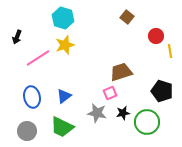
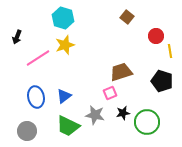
black pentagon: moved 10 px up
blue ellipse: moved 4 px right
gray star: moved 2 px left, 2 px down
green trapezoid: moved 6 px right, 1 px up
